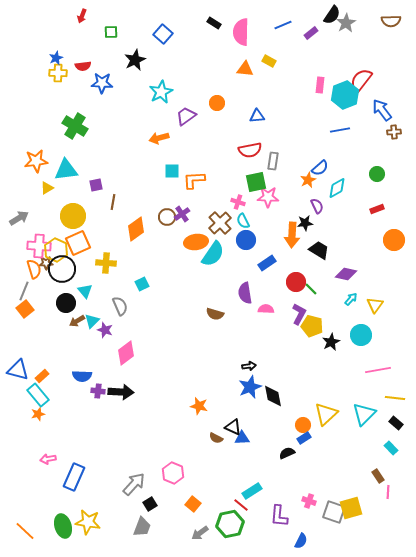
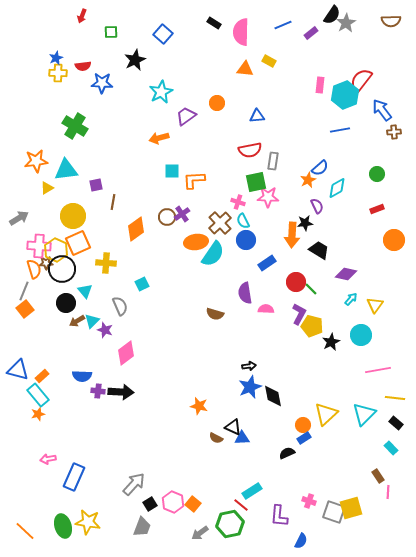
pink hexagon at (173, 473): moved 29 px down
